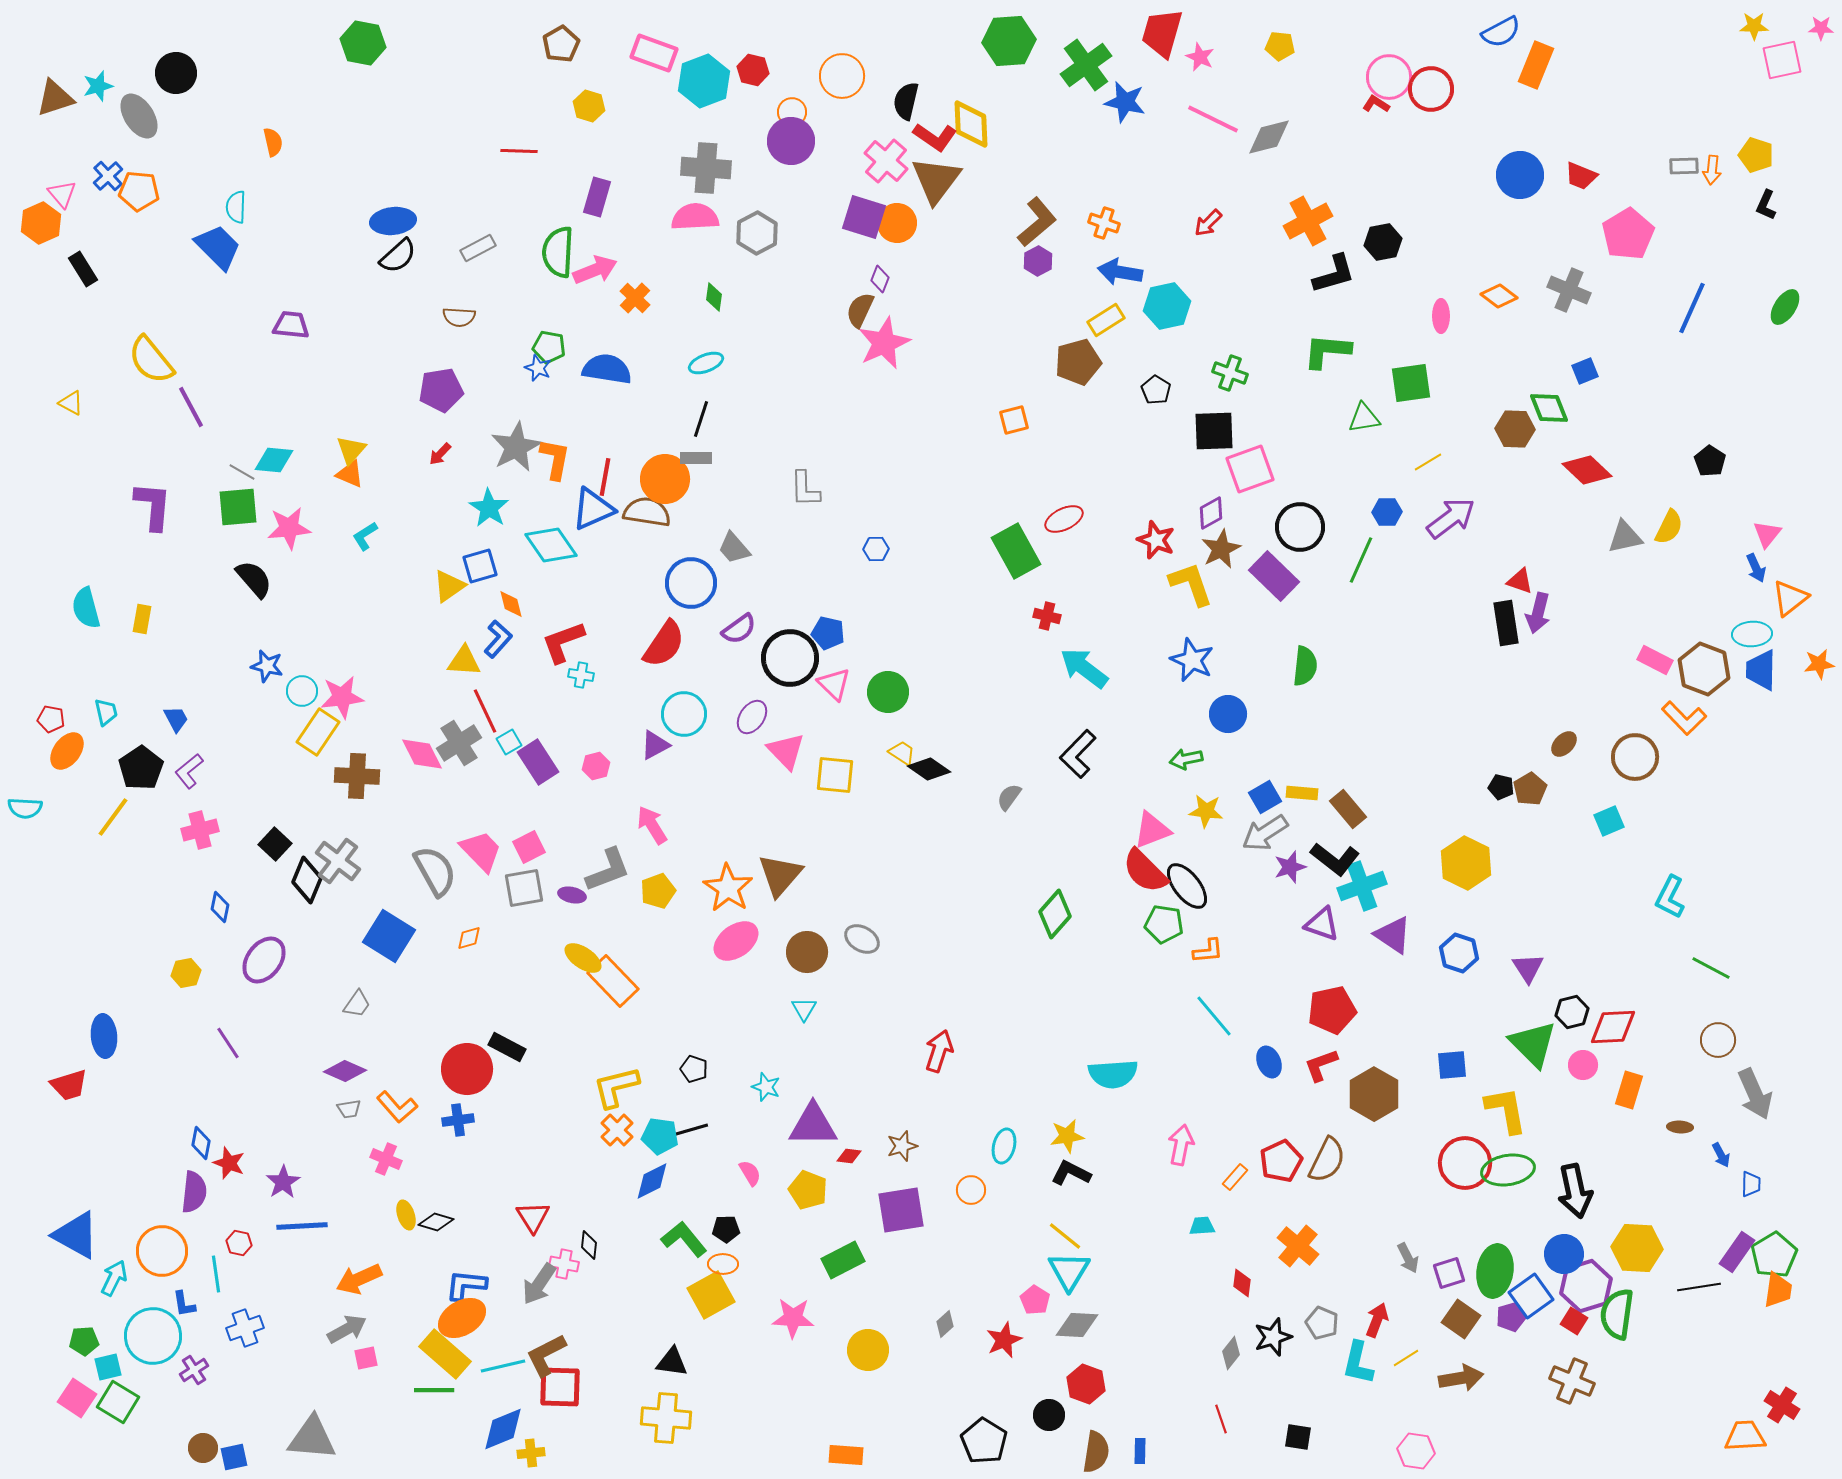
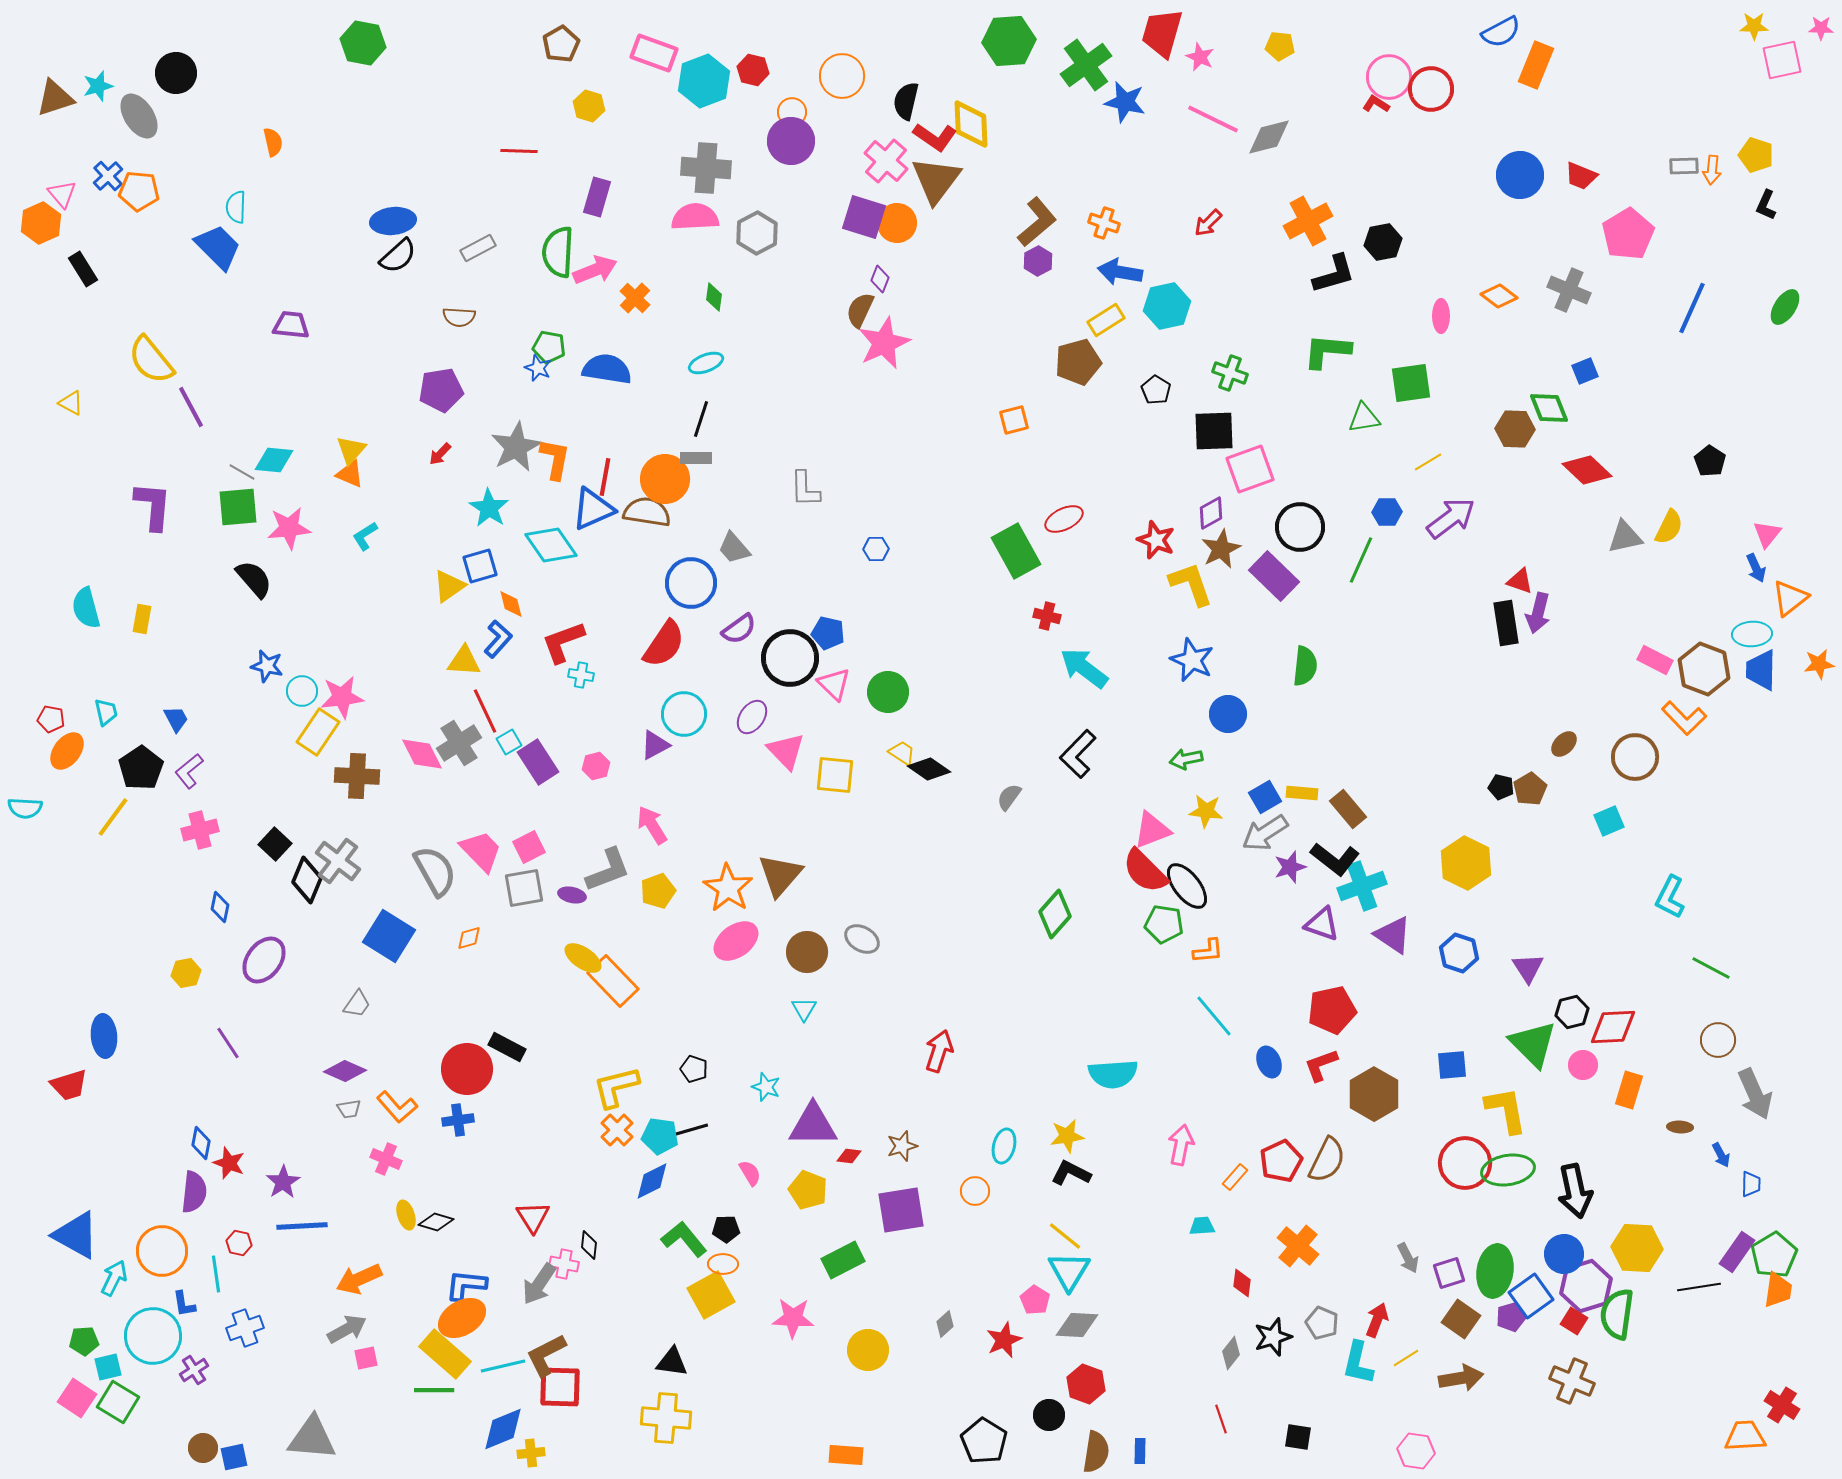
orange circle at (971, 1190): moved 4 px right, 1 px down
